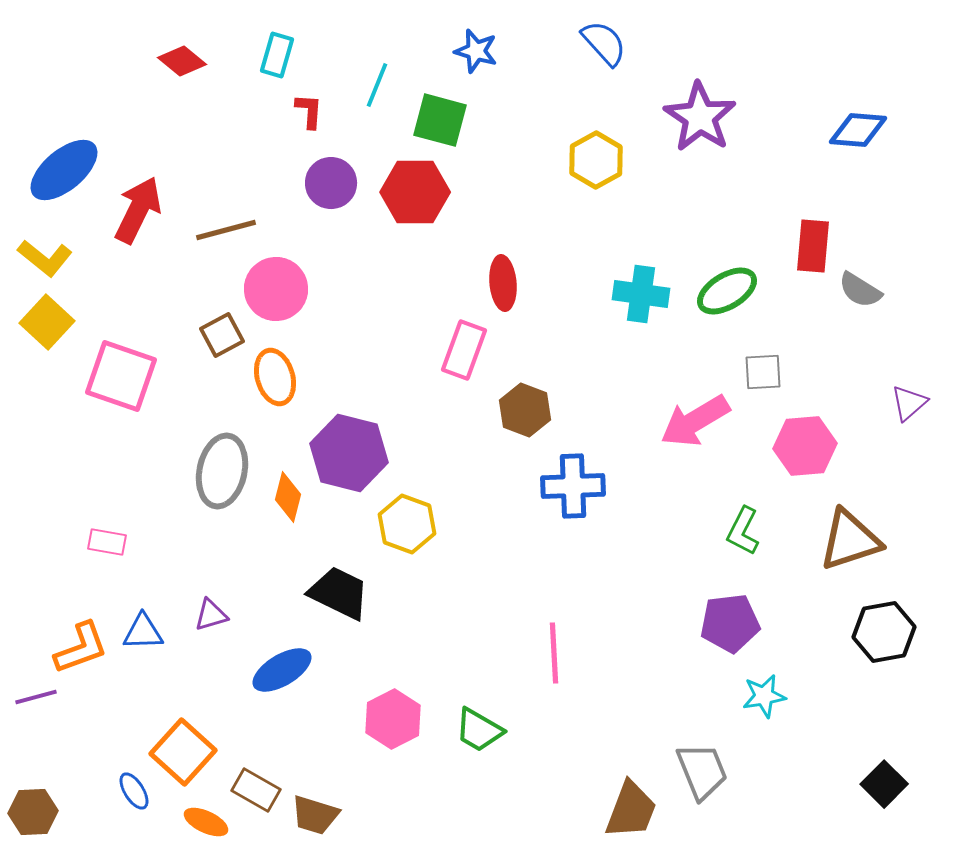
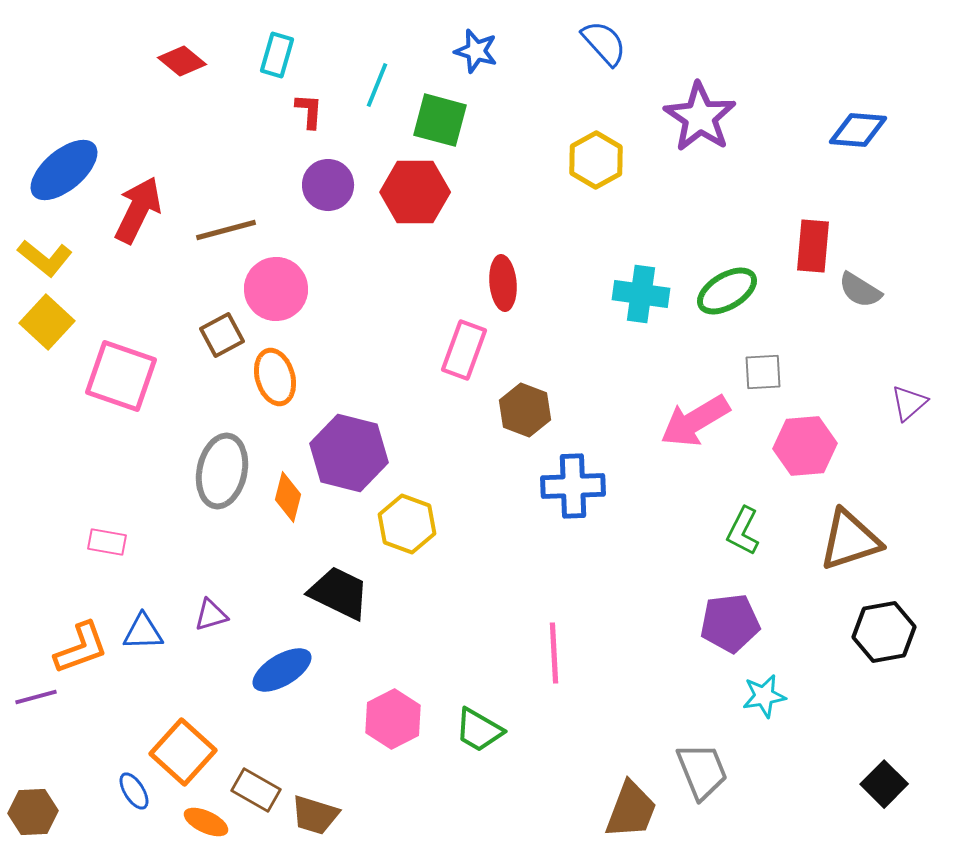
purple circle at (331, 183): moved 3 px left, 2 px down
